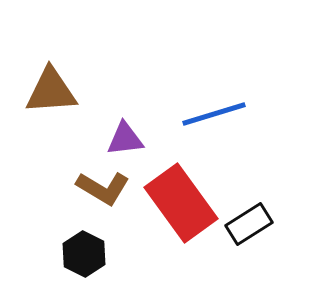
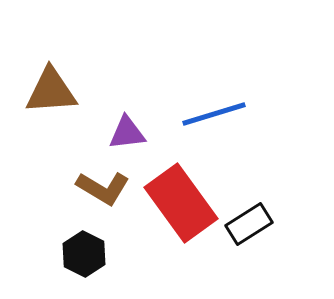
purple triangle: moved 2 px right, 6 px up
